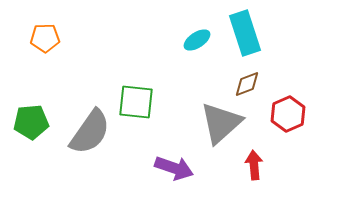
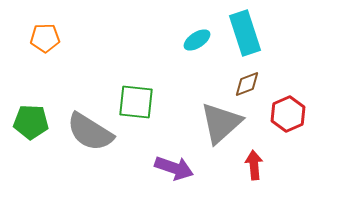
green pentagon: rotated 8 degrees clockwise
gray semicircle: rotated 87 degrees clockwise
